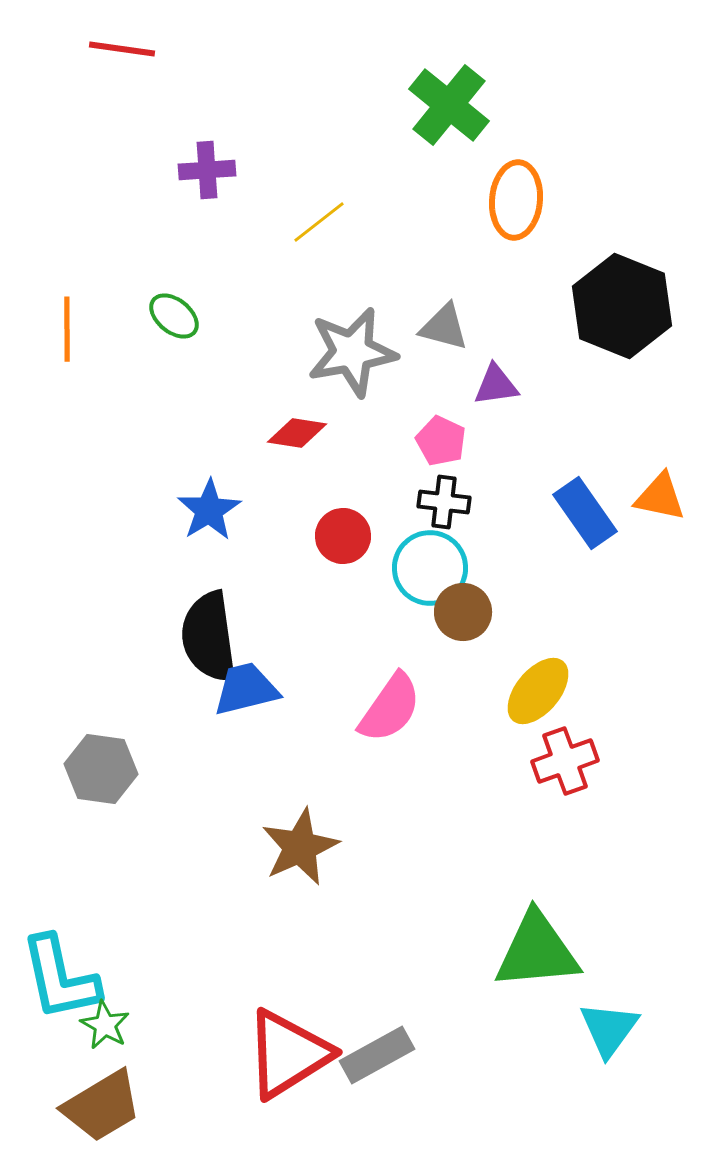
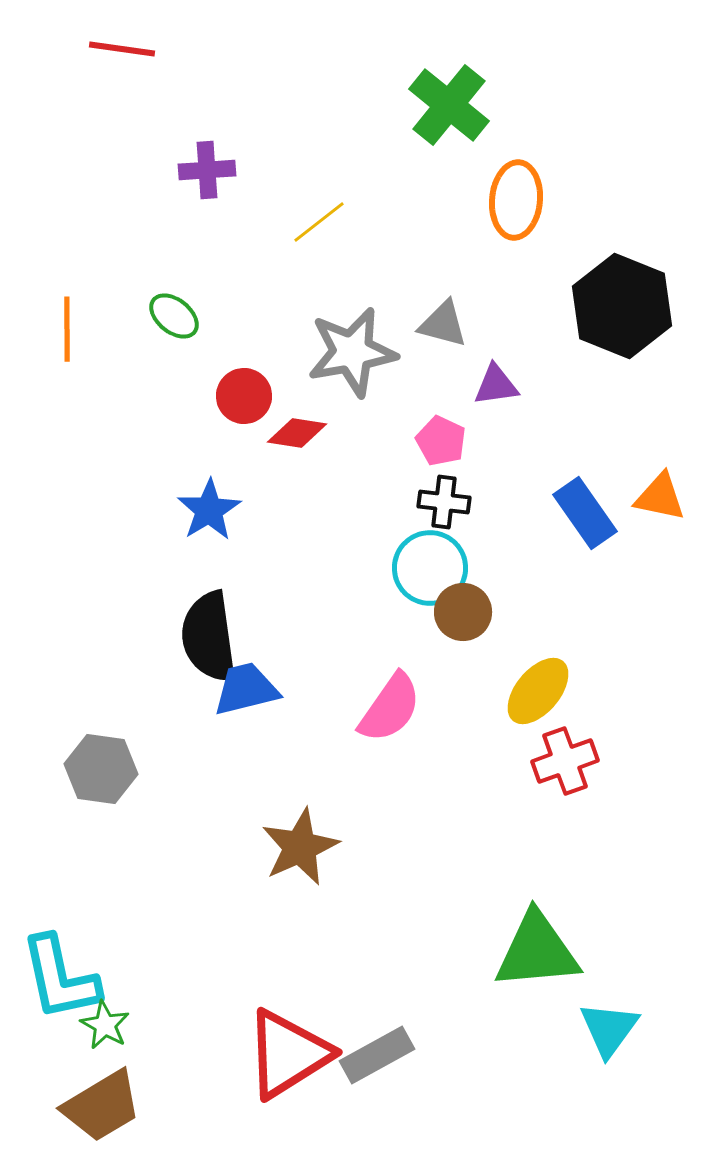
gray triangle: moved 1 px left, 3 px up
red circle: moved 99 px left, 140 px up
